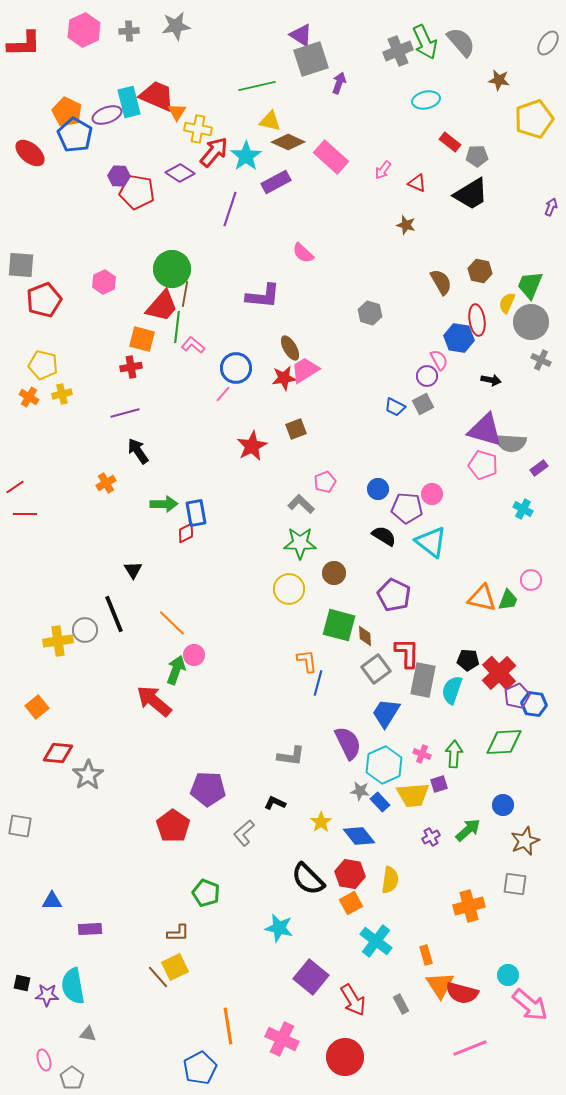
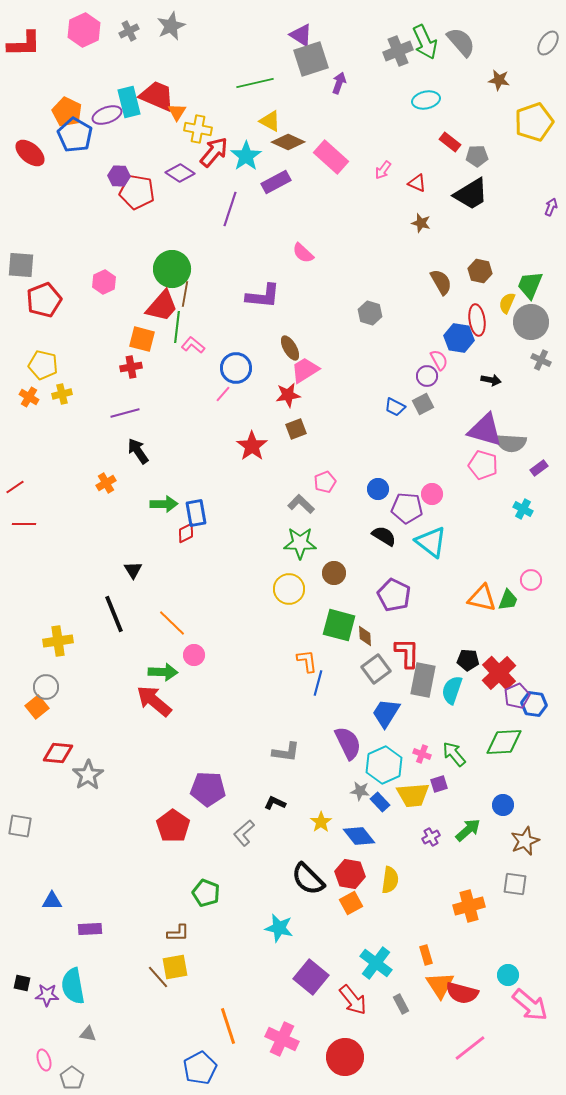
gray star at (176, 26): moved 5 px left; rotated 16 degrees counterclockwise
gray cross at (129, 31): rotated 24 degrees counterclockwise
green line at (257, 86): moved 2 px left, 3 px up
yellow pentagon at (534, 119): moved 3 px down
yellow triangle at (270, 121): rotated 15 degrees clockwise
brown star at (406, 225): moved 15 px right, 2 px up
red star at (284, 378): moved 4 px right, 17 px down
red star at (252, 446): rotated 8 degrees counterclockwise
red line at (25, 514): moved 1 px left, 10 px down
gray circle at (85, 630): moved 39 px left, 57 px down
green arrow at (176, 670): moved 13 px left, 2 px down; rotated 72 degrees clockwise
green arrow at (454, 754): rotated 44 degrees counterclockwise
gray L-shape at (291, 756): moved 5 px left, 4 px up
cyan cross at (376, 941): moved 22 px down
yellow square at (175, 967): rotated 16 degrees clockwise
red arrow at (353, 1000): rotated 8 degrees counterclockwise
orange line at (228, 1026): rotated 9 degrees counterclockwise
pink line at (470, 1048): rotated 16 degrees counterclockwise
